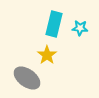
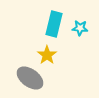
gray ellipse: moved 3 px right
